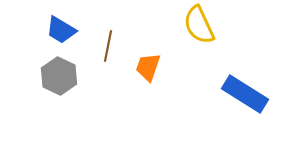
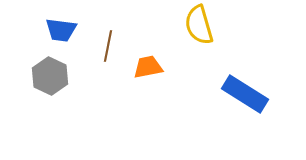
yellow semicircle: rotated 9 degrees clockwise
blue trapezoid: rotated 24 degrees counterclockwise
orange trapezoid: rotated 60 degrees clockwise
gray hexagon: moved 9 px left
